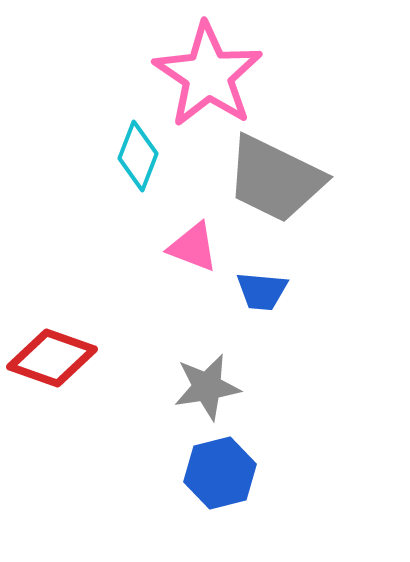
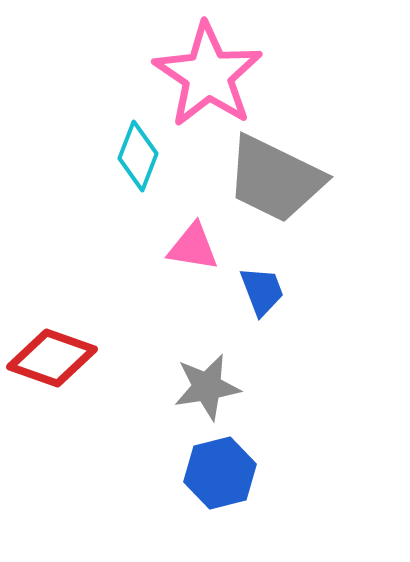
pink triangle: rotated 12 degrees counterclockwise
blue trapezoid: rotated 116 degrees counterclockwise
